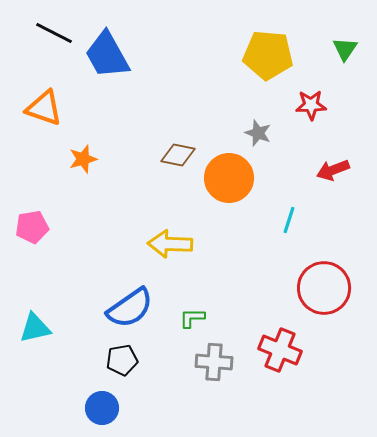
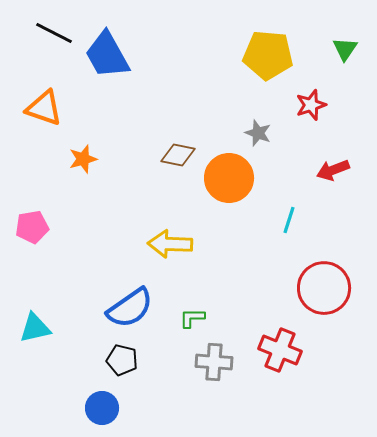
red star: rotated 16 degrees counterclockwise
black pentagon: rotated 24 degrees clockwise
